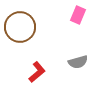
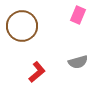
brown circle: moved 2 px right, 1 px up
